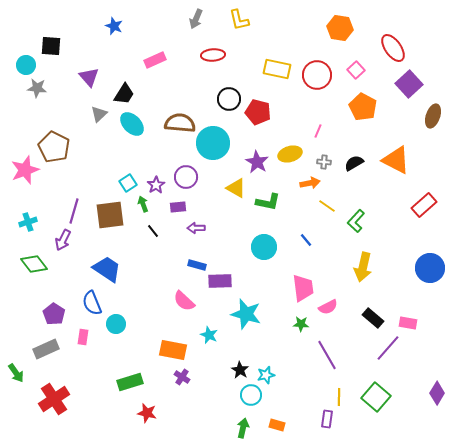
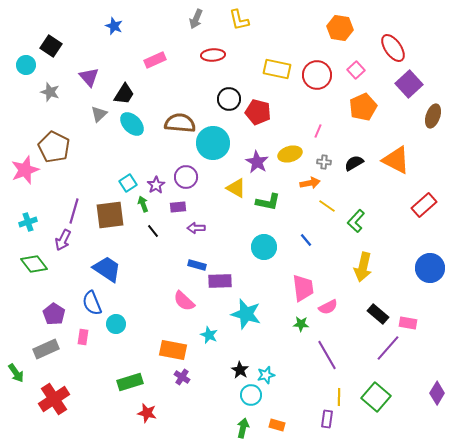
black square at (51, 46): rotated 30 degrees clockwise
gray star at (37, 88): moved 13 px right, 4 px down; rotated 12 degrees clockwise
orange pentagon at (363, 107): rotated 20 degrees clockwise
black rectangle at (373, 318): moved 5 px right, 4 px up
